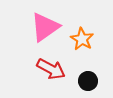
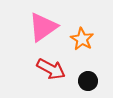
pink triangle: moved 2 px left
